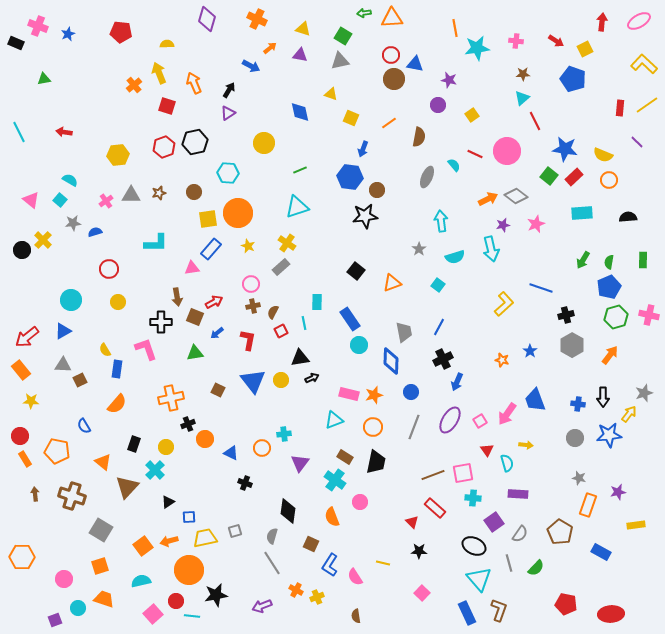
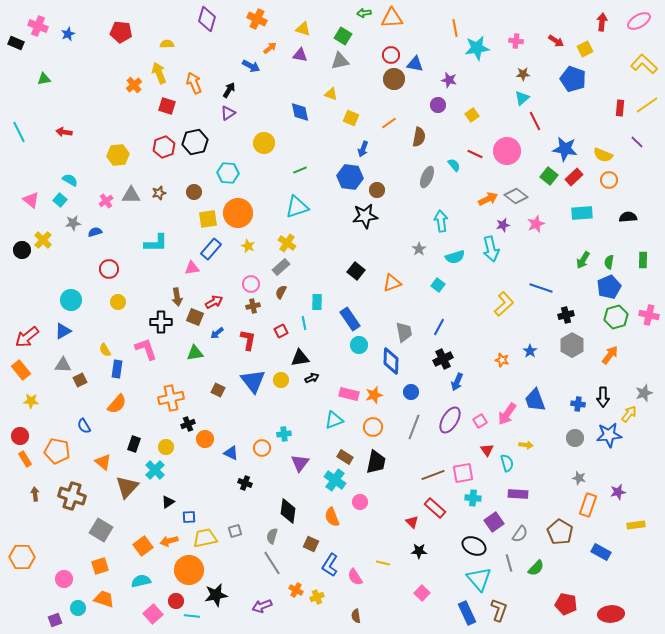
brown semicircle at (273, 312): moved 8 px right, 20 px up
